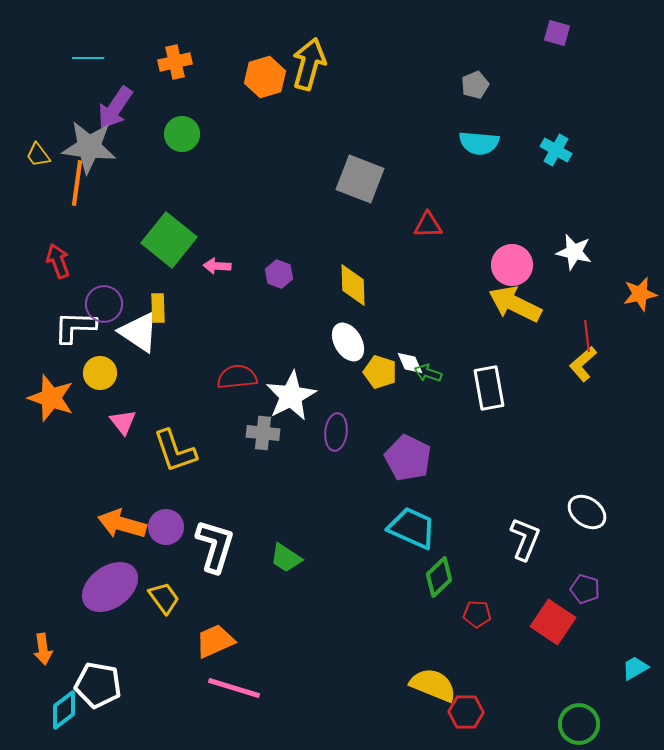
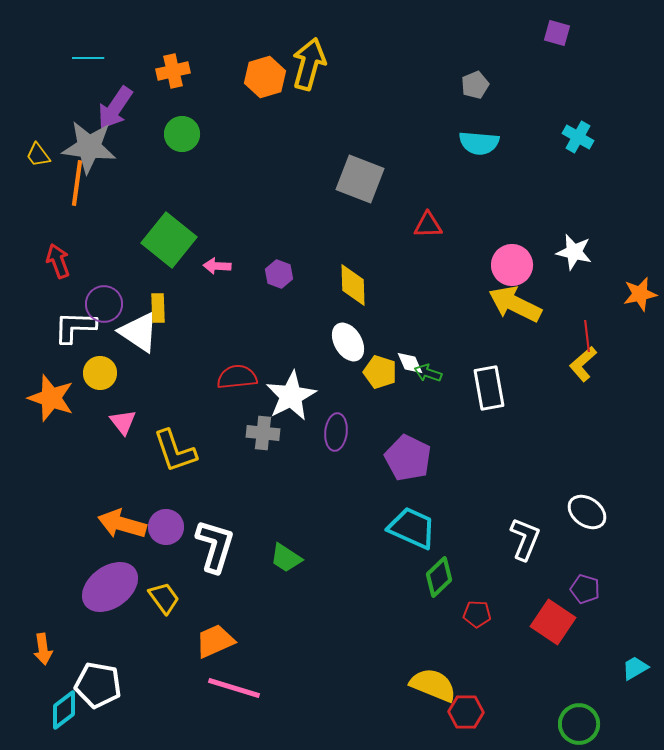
orange cross at (175, 62): moved 2 px left, 9 px down
cyan cross at (556, 150): moved 22 px right, 13 px up
